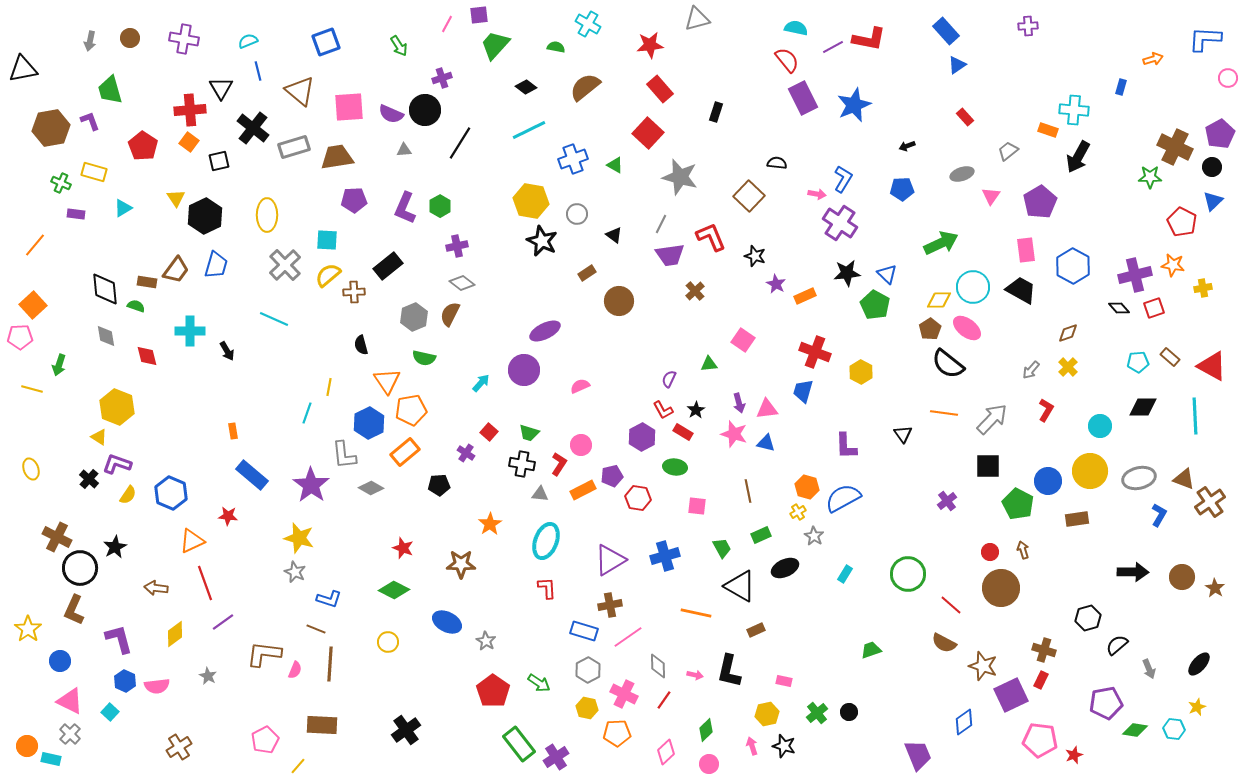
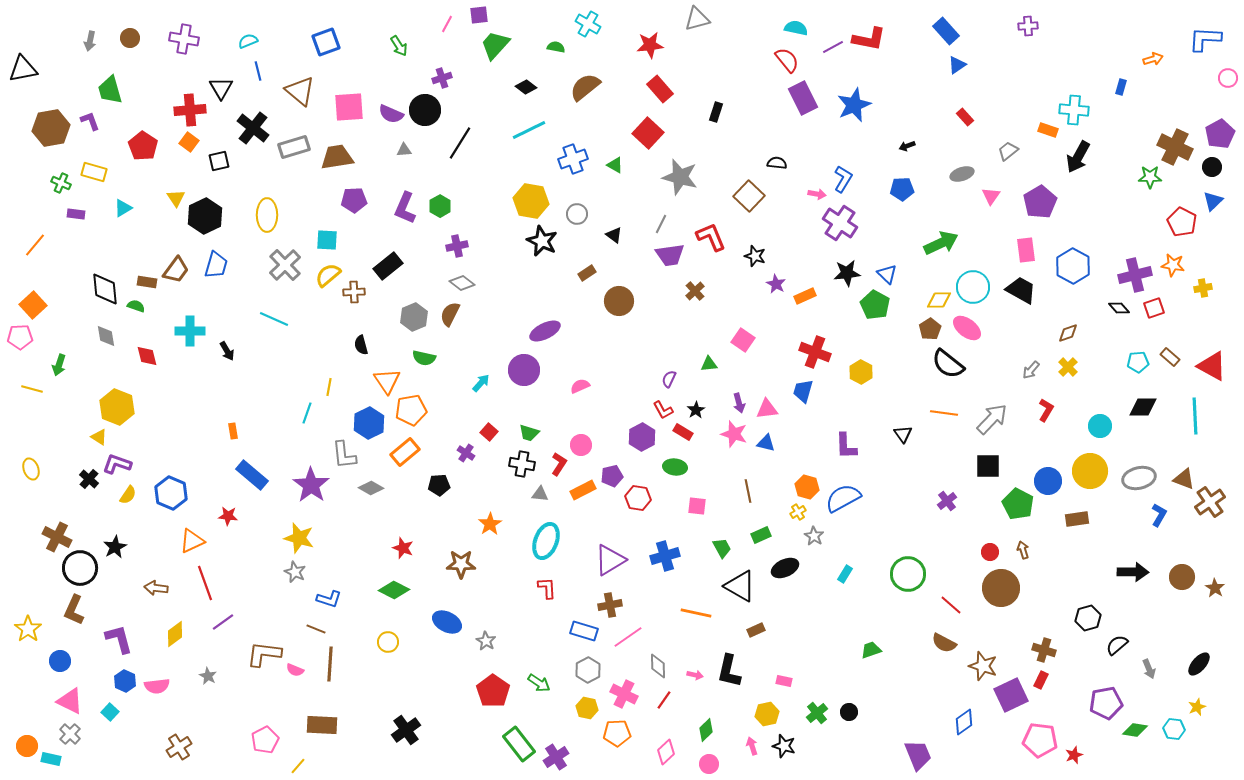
pink semicircle at (295, 670): rotated 90 degrees clockwise
